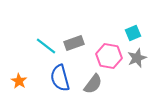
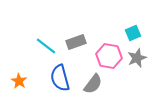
gray rectangle: moved 2 px right, 1 px up
